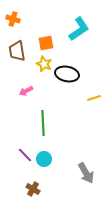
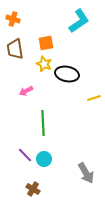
cyan L-shape: moved 8 px up
brown trapezoid: moved 2 px left, 2 px up
